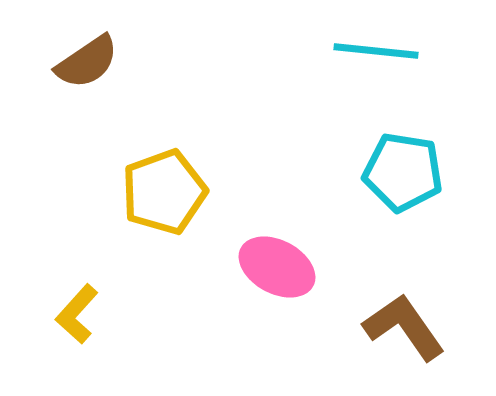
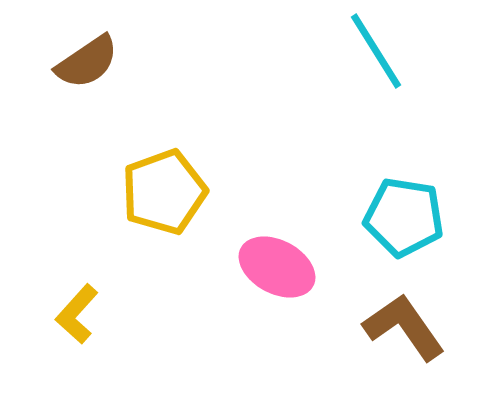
cyan line: rotated 52 degrees clockwise
cyan pentagon: moved 1 px right, 45 px down
